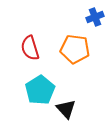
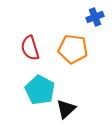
orange pentagon: moved 2 px left
cyan pentagon: rotated 12 degrees counterclockwise
black triangle: rotated 30 degrees clockwise
